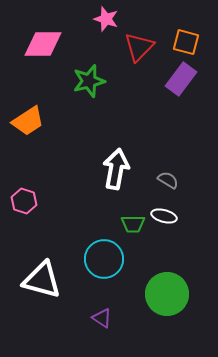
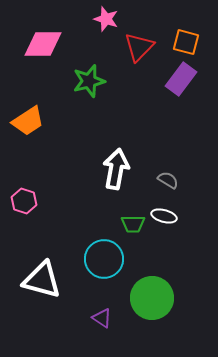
green circle: moved 15 px left, 4 px down
